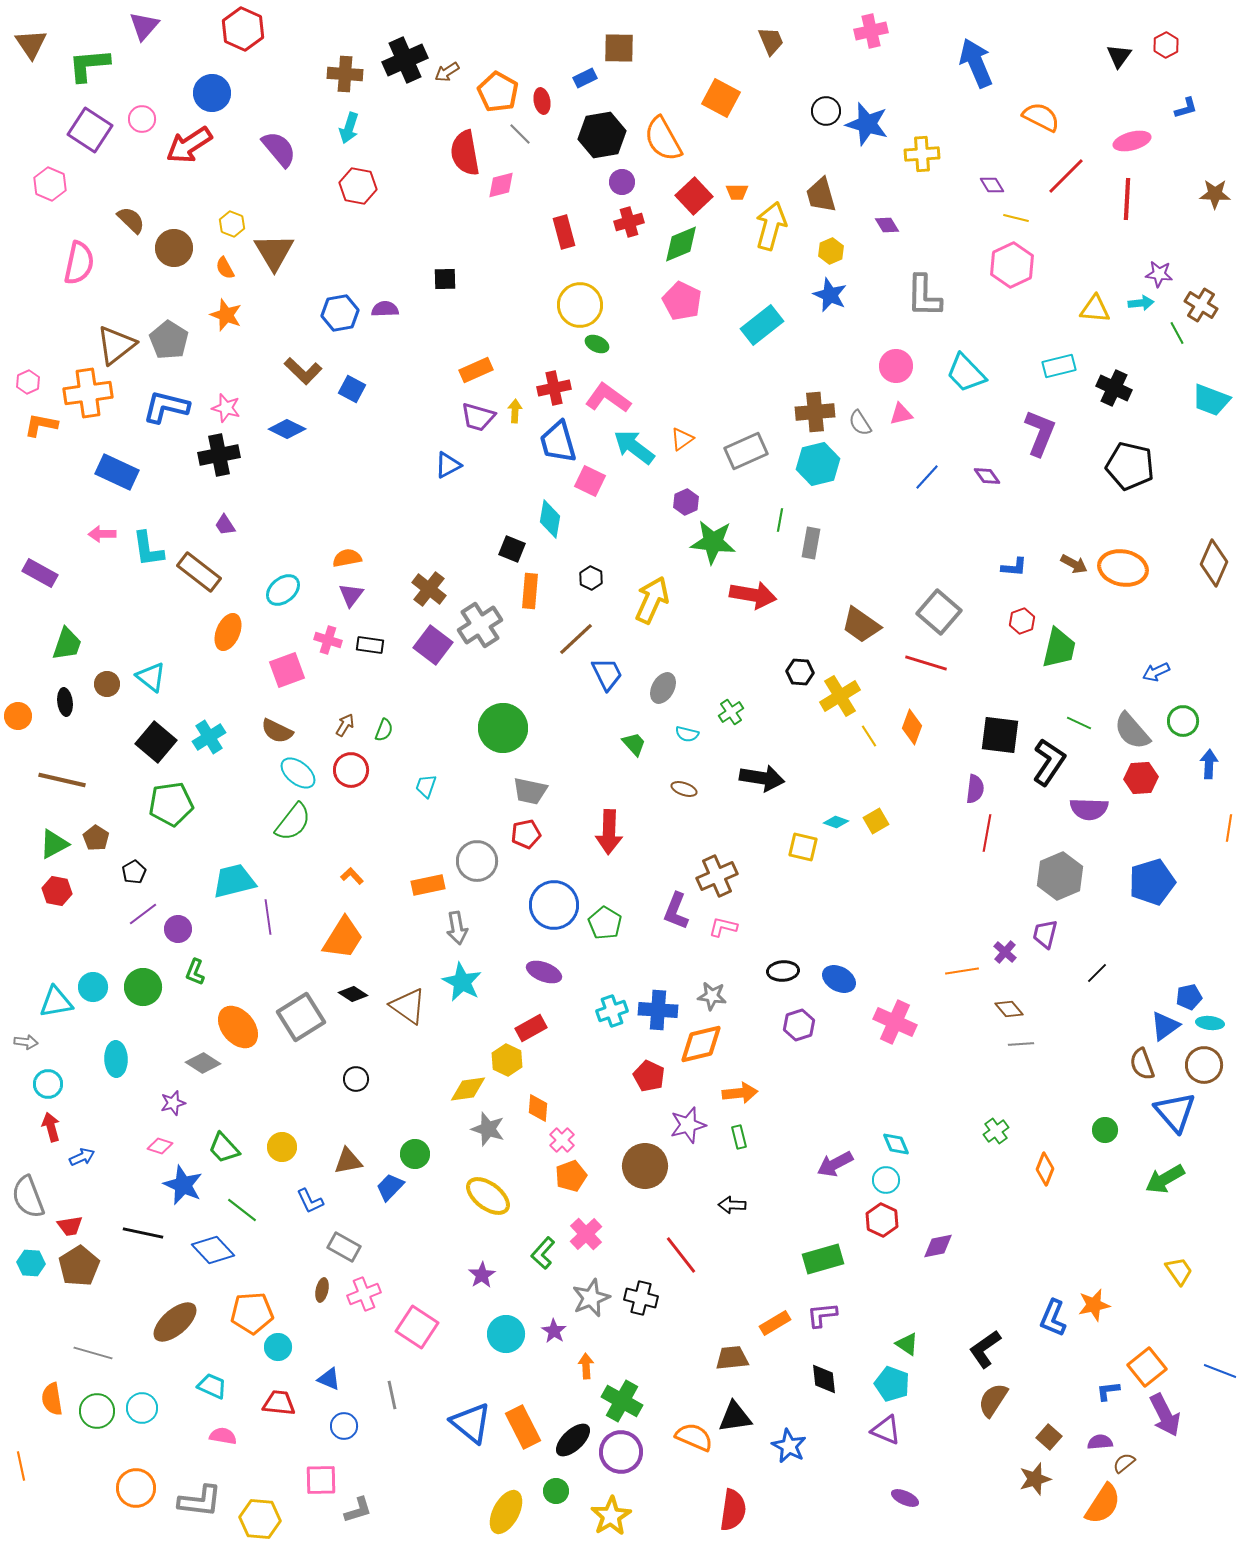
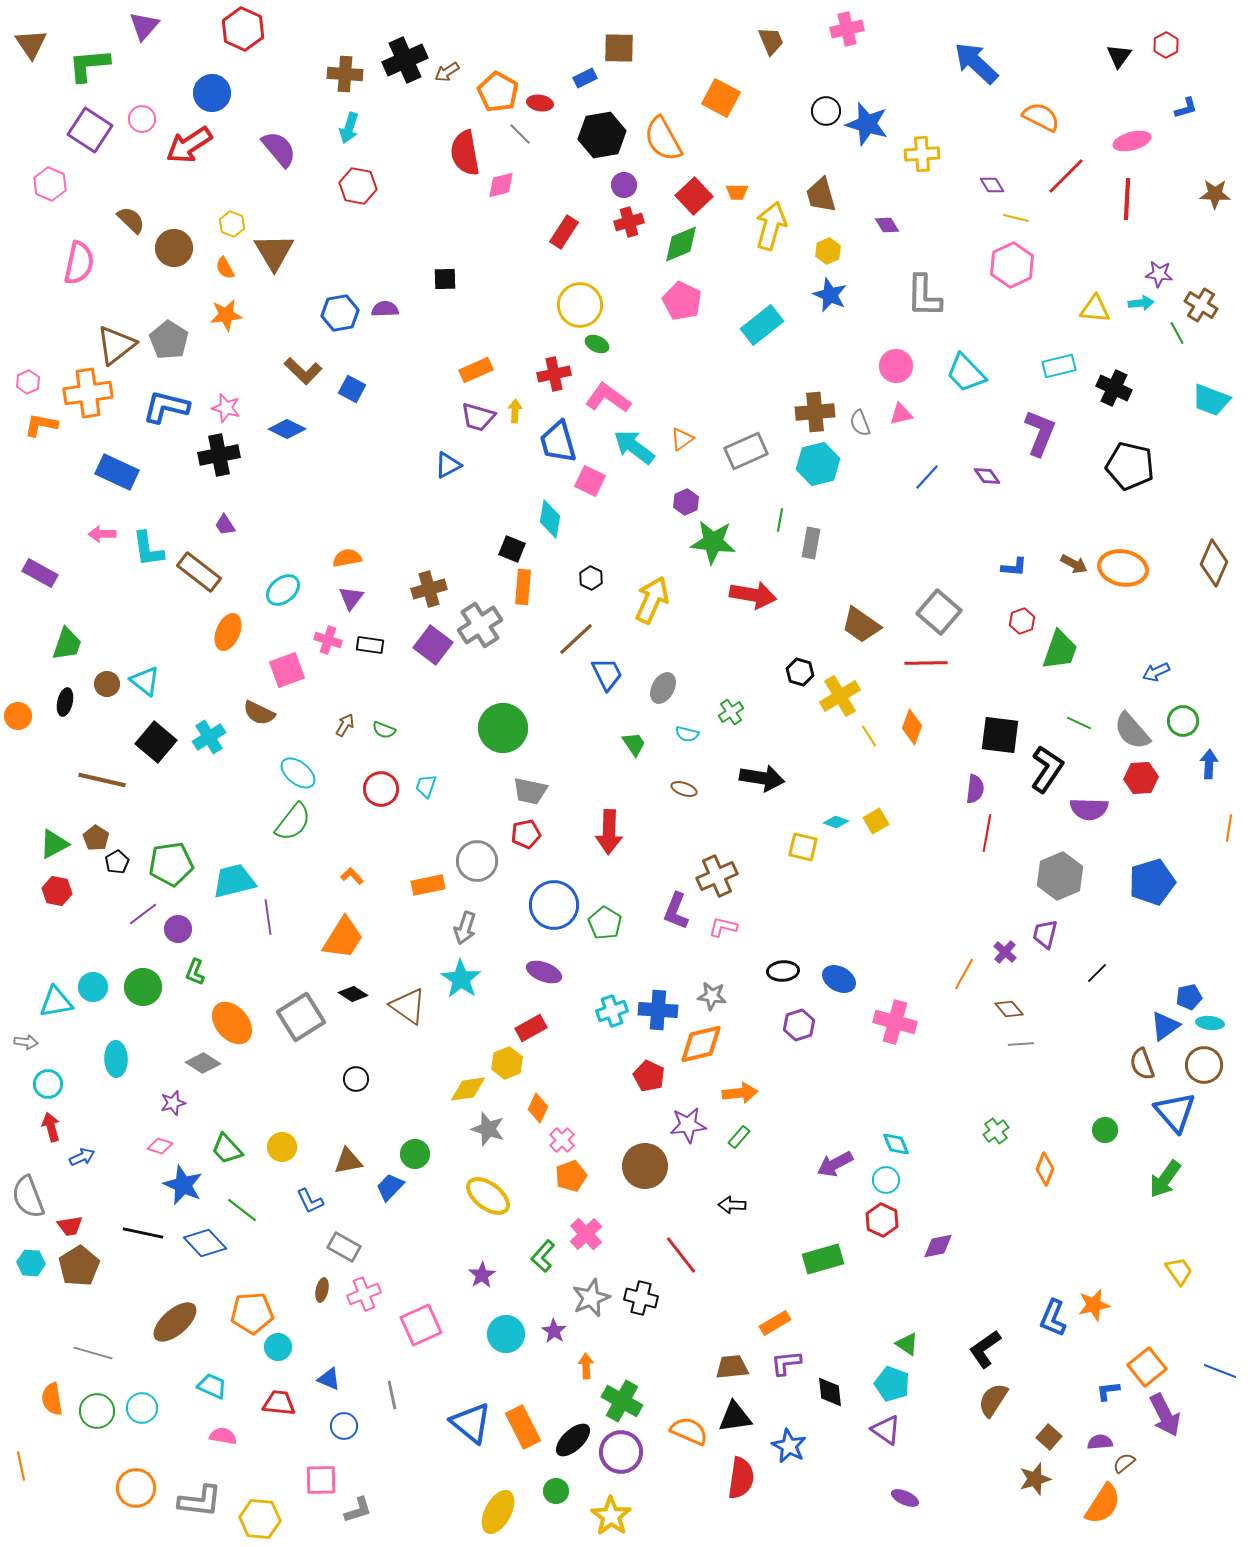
pink cross at (871, 31): moved 24 px left, 2 px up
blue arrow at (976, 63): rotated 24 degrees counterclockwise
red ellipse at (542, 101): moved 2 px left, 2 px down; rotated 70 degrees counterclockwise
purple circle at (622, 182): moved 2 px right, 3 px down
red rectangle at (564, 232): rotated 48 degrees clockwise
yellow hexagon at (831, 251): moved 3 px left
orange star at (226, 315): rotated 28 degrees counterclockwise
red cross at (554, 388): moved 14 px up
gray semicircle at (860, 423): rotated 12 degrees clockwise
brown cross at (429, 589): rotated 36 degrees clockwise
orange rectangle at (530, 591): moved 7 px left, 4 px up
purple triangle at (351, 595): moved 3 px down
green trapezoid at (1059, 648): moved 1 px right, 2 px down; rotated 6 degrees clockwise
red line at (926, 663): rotated 18 degrees counterclockwise
black hexagon at (800, 672): rotated 12 degrees clockwise
cyan triangle at (151, 677): moved 6 px left, 4 px down
black ellipse at (65, 702): rotated 20 degrees clockwise
green semicircle at (384, 730): rotated 90 degrees clockwise
brown semicircle at (277, 731): moved 18 px left, 18 px up
green trapezoid at (634, 744): rotated 8 degrees clockwise
black L-shape at (1049, 762): moved 2 px left, 7 px down
red circle at (351, 770): moved 30 px right, 19 px down
brown line at (62, 780): moved 40 px right
green pentagon at (171, 804): moved 60 px down
black pentagon at (134, 872): moved 17 px left, 10 px up
gray arrow at (457, 928): moved 8 px right; rotated 28 degrees clockwise
orange line at (962, 971): moved 2 px right, 3 px down; rotated 52 degrees counterclockwise
cyan star at (462, 982): moved 1 px left, 3 px up; rotated 6 degrees clockwise
pink cross at (895, 1022): rotated 9 degrees counterclockwise
orange ellipse at (238, 1027): moved 6 px left, 4 px up
yellow hexagon at (507, 1060): moved 3 px down; rotated 12 degrees clockwise
orange diamond at (538, 1108): rotated 20 degrees clockwise
purple star at (688, 1125): rotated 9 degrees clockwise
green rectangle at (739, 1137): rotated 55 degrees clockwise
green trapezoid at (224, 1148): moved 3 px right, 1 px down
green arrow at (1165, 1179): rotated 24 degrees counterclockwise
blue diamond at (213, 1250): moved 8 px left, 7 px up
green L-shape at (543, 1253): moved 3 px down
purple L-shape at (822, 1315): moved 36 px left, 48 px down
pink square at (417, 1327): moved 4 px right, 2 px up; rotated 33 degrees clockwise
brown trapezoid at (732, 1358): moved 9 px down
black diamond at (824, 1379): moved 6 px right, 13 px down
purple triangle at (886, 1430): rotated 12 degrees clockwise
orange semicircle at (694, 1437): moved 5 px left, 6 px up
red semicircle at (733, 1510): moved 8 px right, 32 px up
yellow ellipse at (506, 1512): moved 8 px left
yellow star at (611, 1516): rotated 6 degrees counterclockwise
